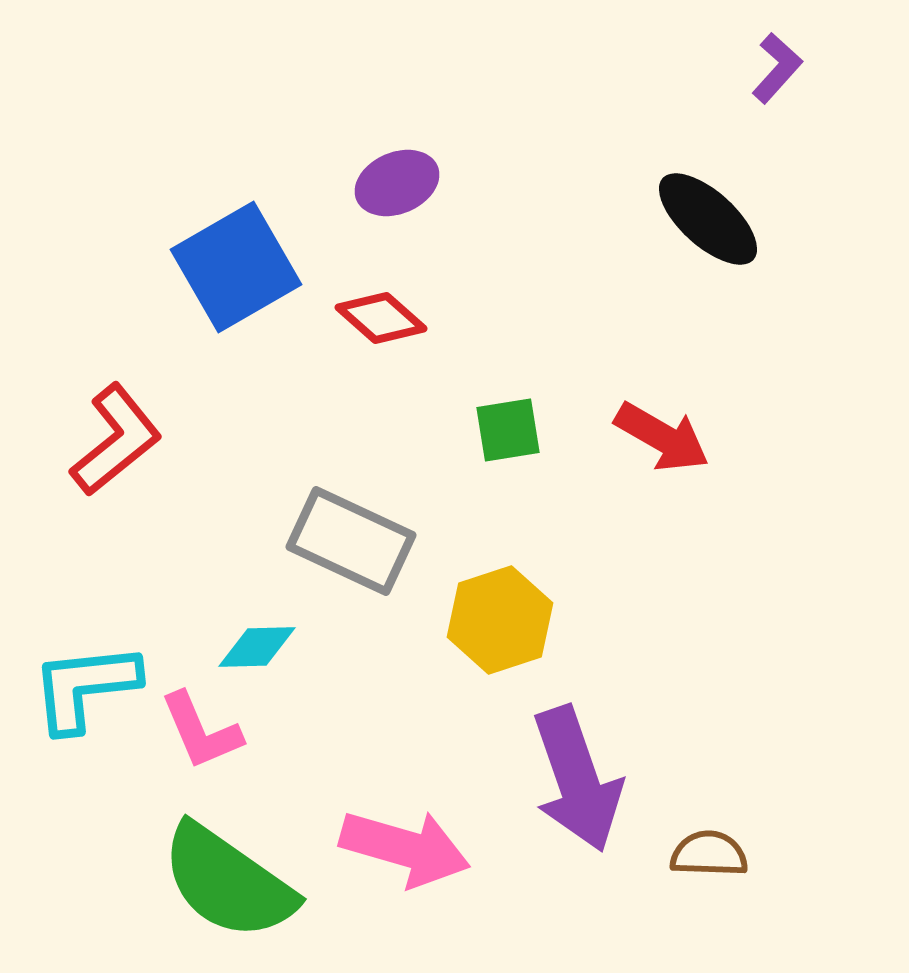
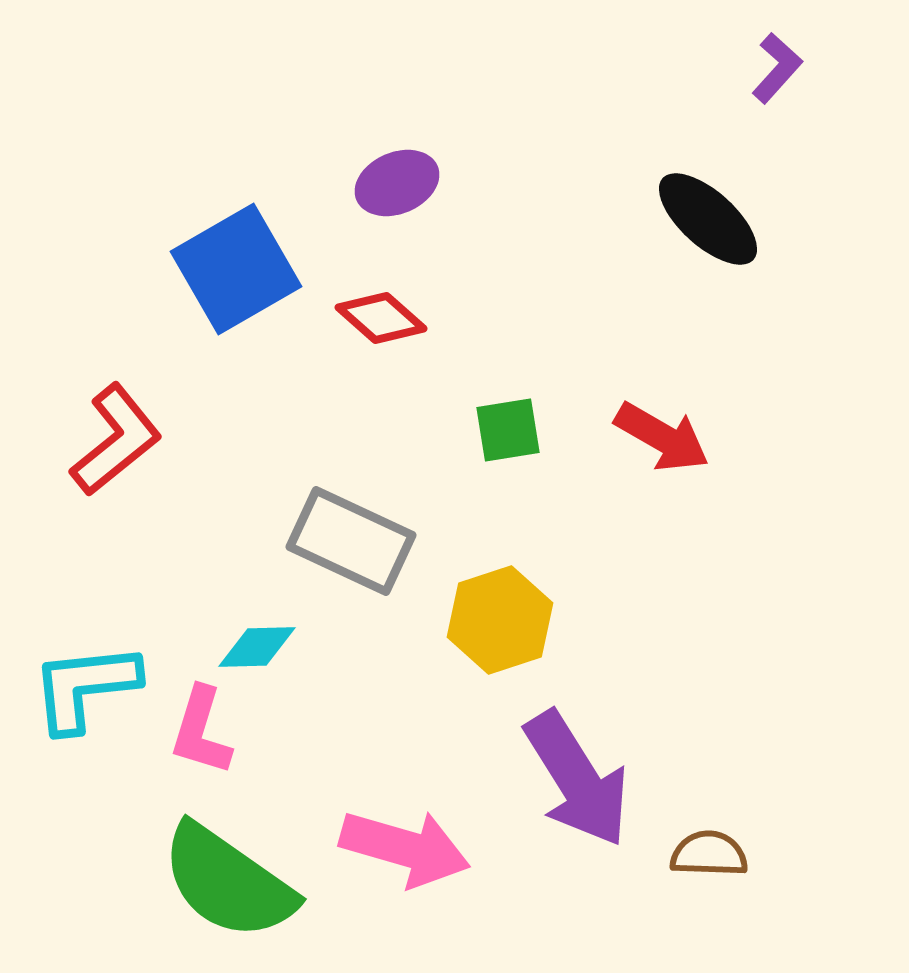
blue square: moved 2 px down
pink L-shape: rotated 40 degrees clockwise
purple arrow: rotated 13 degrees counterclockwise
